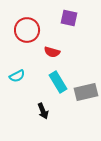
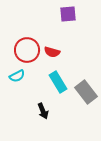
purple square: moved 1 px left, 4 px up; rotated 18 degrees counterclockwise
red circle: moved 20 px down
gray rectangle: rotated 65 degrees clockwise
